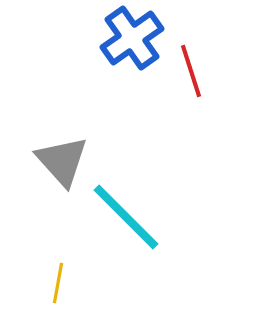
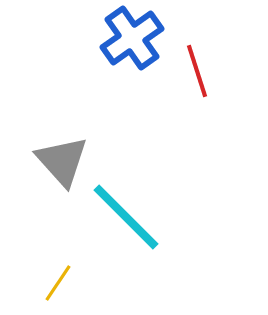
red line: moved 6 px right
yellow line: rotated 24 degrees clockwise
